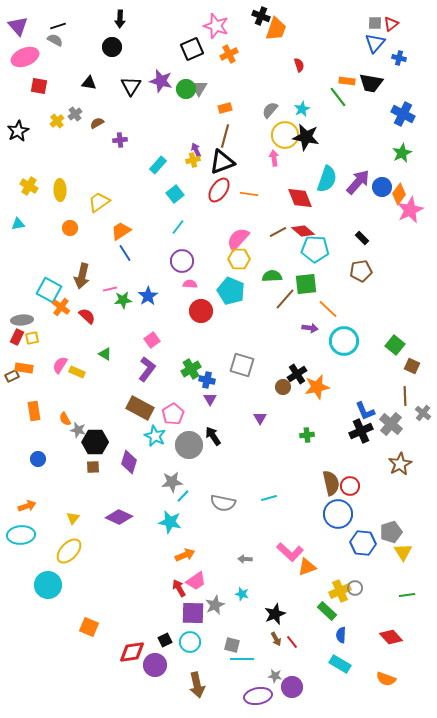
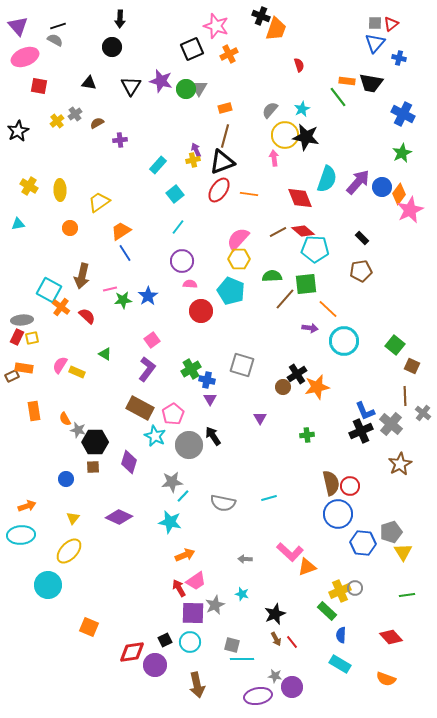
blue circle at (38, 459): moved 28 px right, 20 px down
